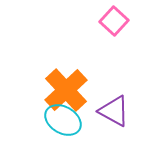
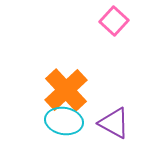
purple triangle: moved 12 px down
cyan ellipse: moved 1 px right, 1 px down; rotated 21 degrees counterclockwise
